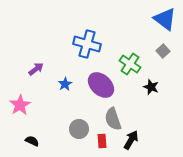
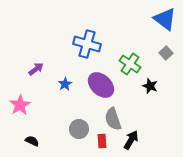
gray square: moved 3 px right, 2 px down
black star: moved 1 px left, 1 px up
